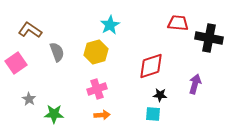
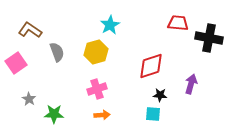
purple arrow: moved 4 px left
